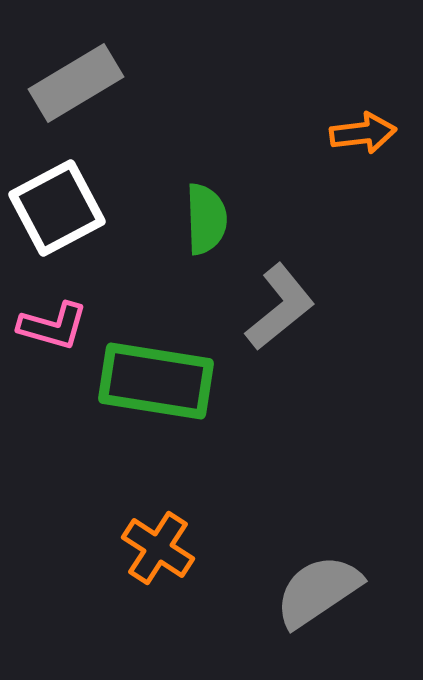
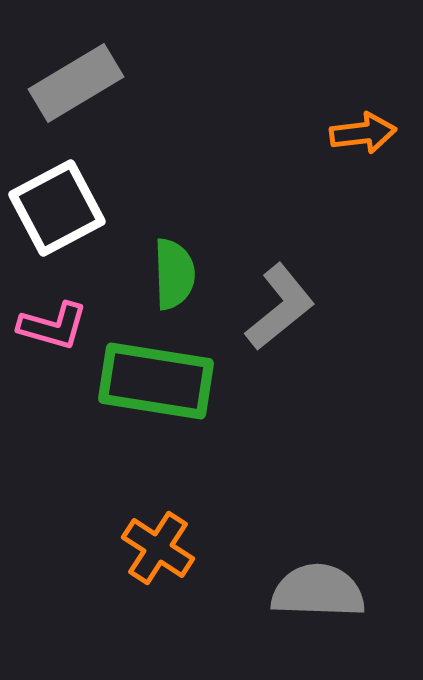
green semicircle: moved 32 px left, 55 px down
gray semicircle: rotated 36 degrees clockwise
